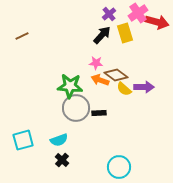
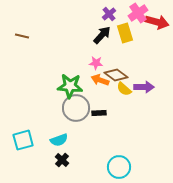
brown line: rotated 40 degrees clockwise
